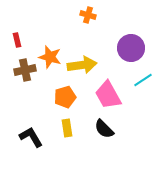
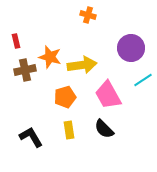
red rectangle: moved 1 px left, 1 px down
yellow rectangle: moved 2 px right, 2 px down
